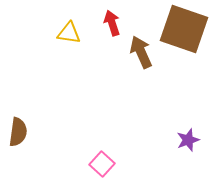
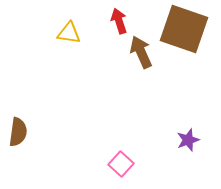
red arrow: moved 7 px right, 2 px up
pink square: moved 19 px right
